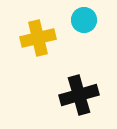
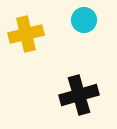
yellow cross: moved 12 px left, 4 px up
